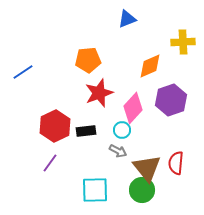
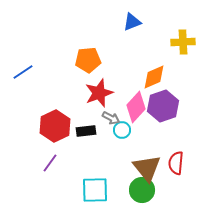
blue triangle: moved 5 px right, 3 px down
orange diamond: moved 4 px right, 11 px down
purple hexagon: moved 8 px left, 6 px down
pink diamond: moved 3 px right, 1 px up
gray arrow: moved 7 px left, 33 px up
